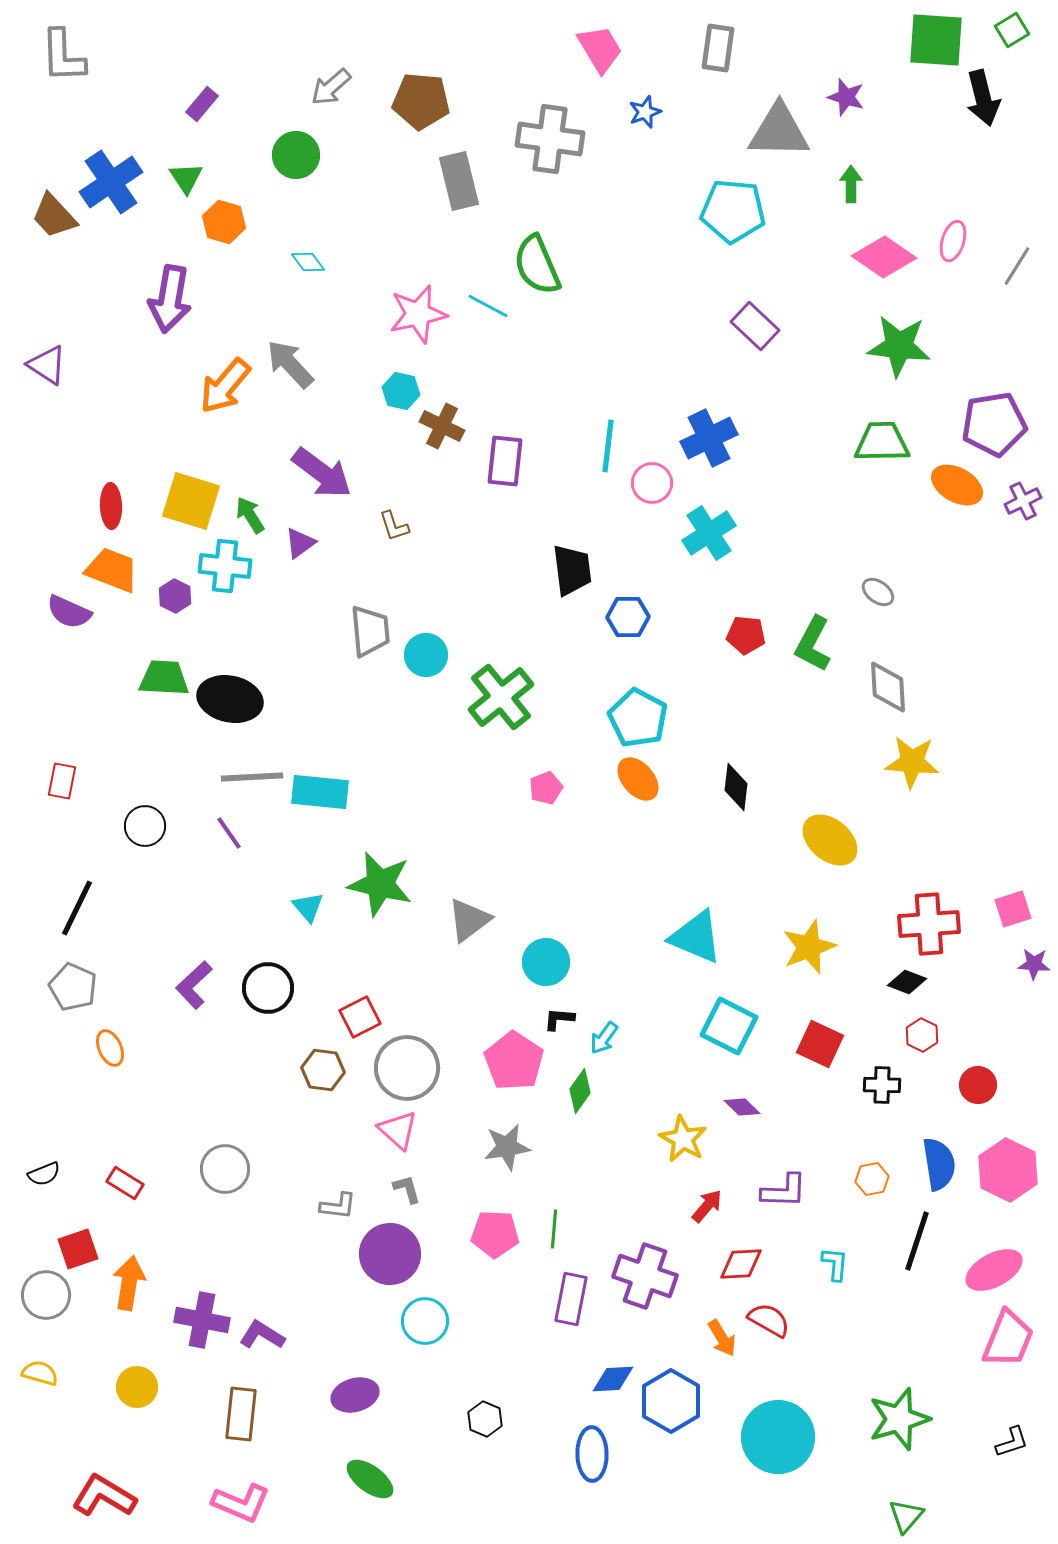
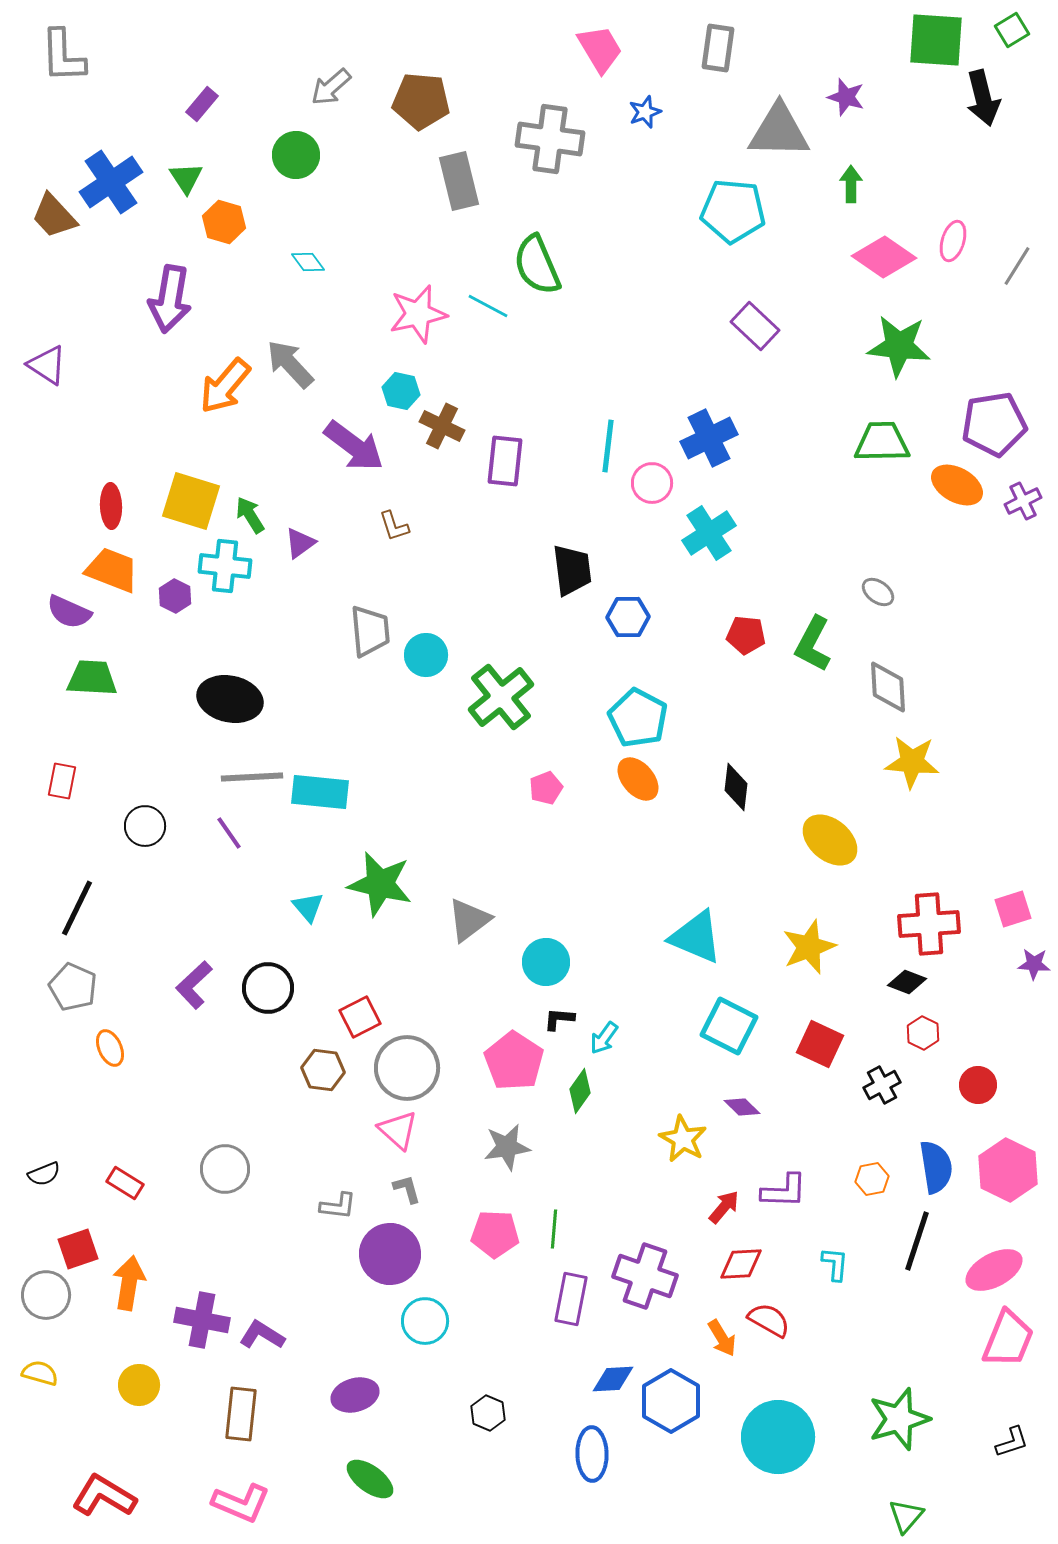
purple arrow at (322, 473): moved 32 px right, 27 px up
green trapezoid at (164, 678): moved 72 px left
red hexagon at (922, 1035): moved 1 px right, 2 px up
black cross at (882, 1085): rotated 30 degrees counterclockwise
blue semicircle at (939, 1164): moved 3 px left, 3 px down
red arrow at (707, 1206): moved 17 px right, 1 px down
yellow circle at (137, 1387): moved 2 px right, 2 px up
black hexagon at (485, 1419): moved 3 px right, 6 px up
